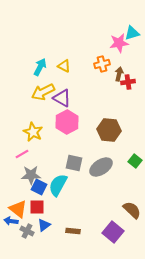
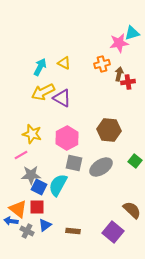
yellow triangle: moved 3 px up
pink hexagon: moved 16 px down
yellow star: moved 1 px left, 2 px down; rotated 12 degrees counterclockwise
pink line: moved 1 px left, 1 px down
blue triangle: moved 1 px right
